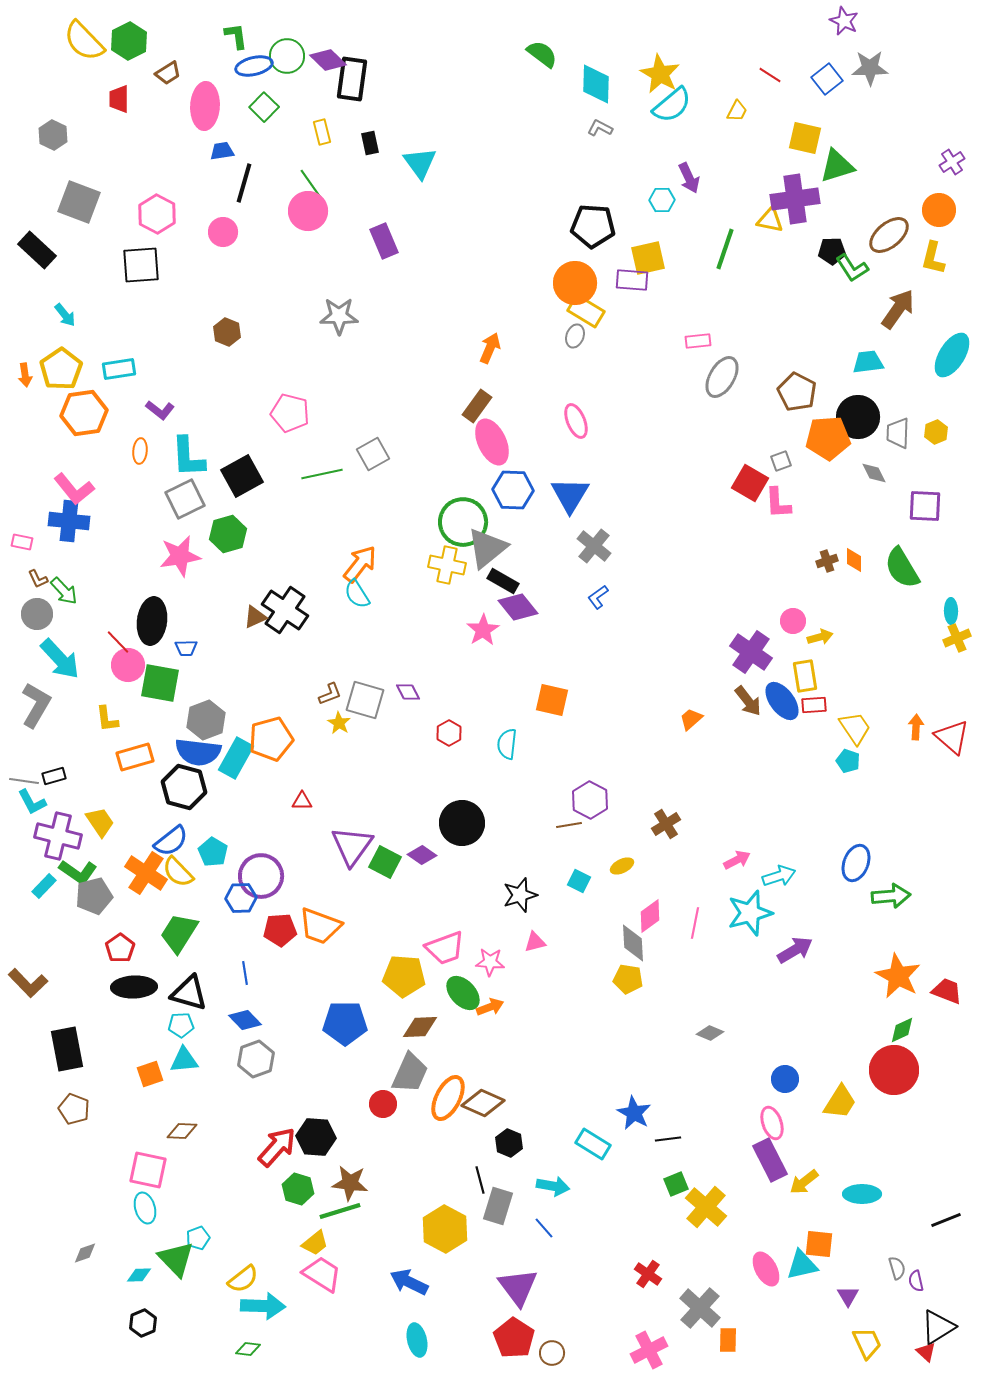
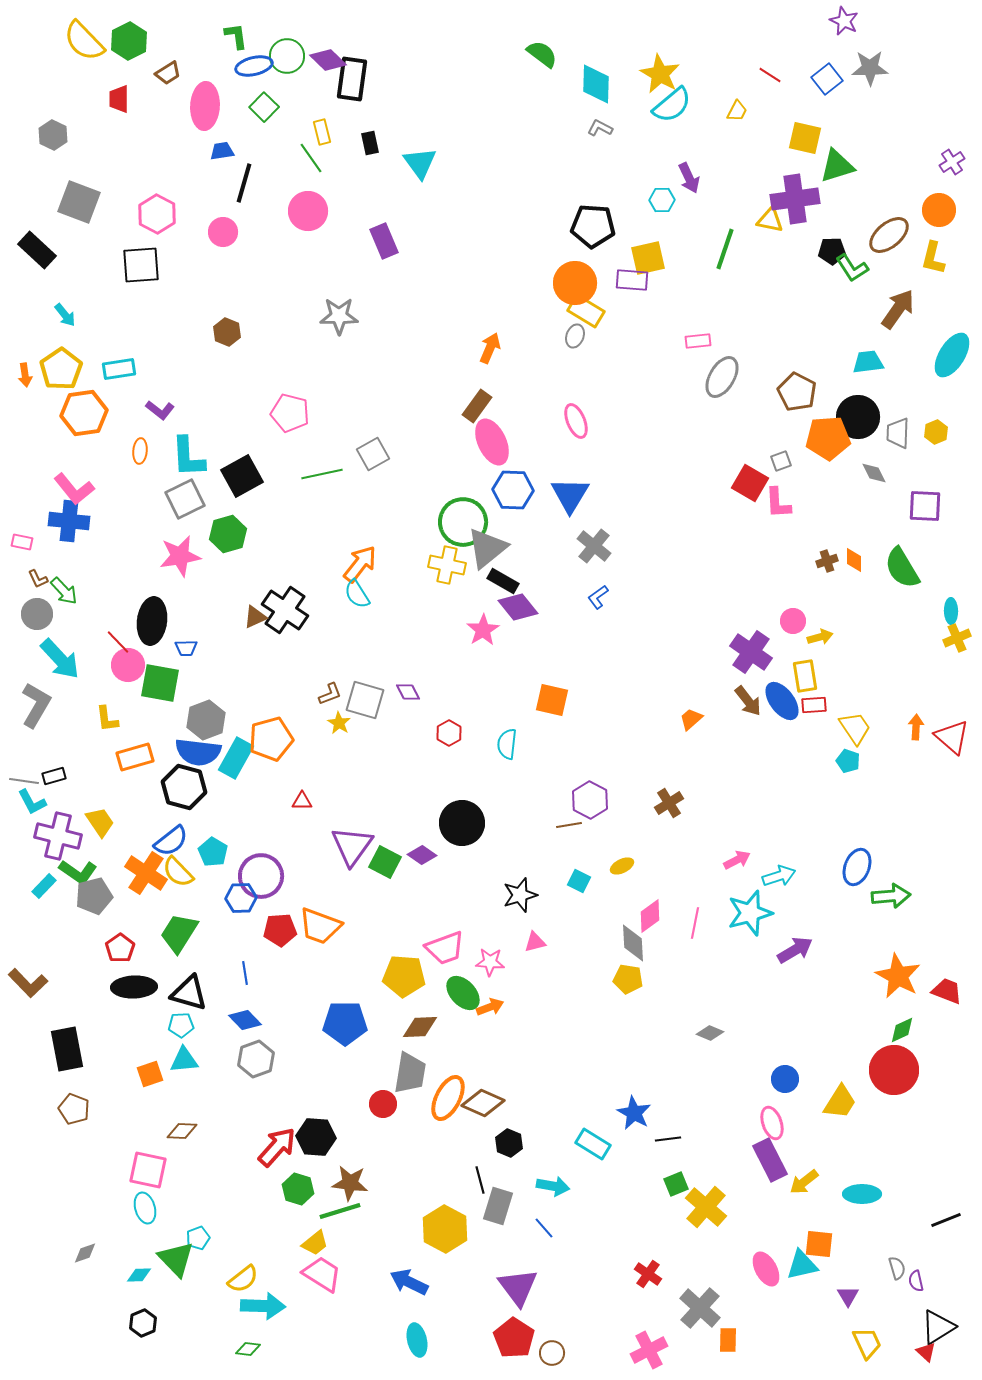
green line at (311, 184): moved 26 px up
brown cross at (666, 824): moved 3 px right, 21 px up
blue ellipse at (856, 863): moved 1 px right, 4 px down
gray trapezoid at (410, 1073): rotated 15 degrees counterclockwise
